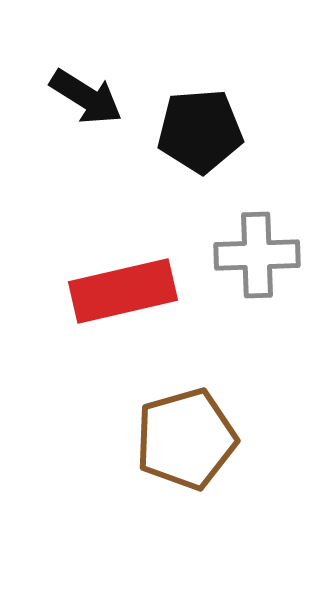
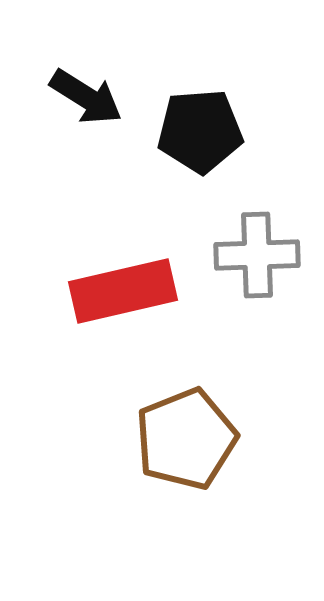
brown pentagon: rotated 6 degrees counterclockwise
